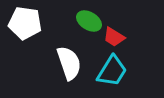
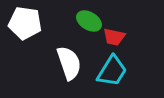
red trapezoid: rotated 20 degrees counterclockwise
